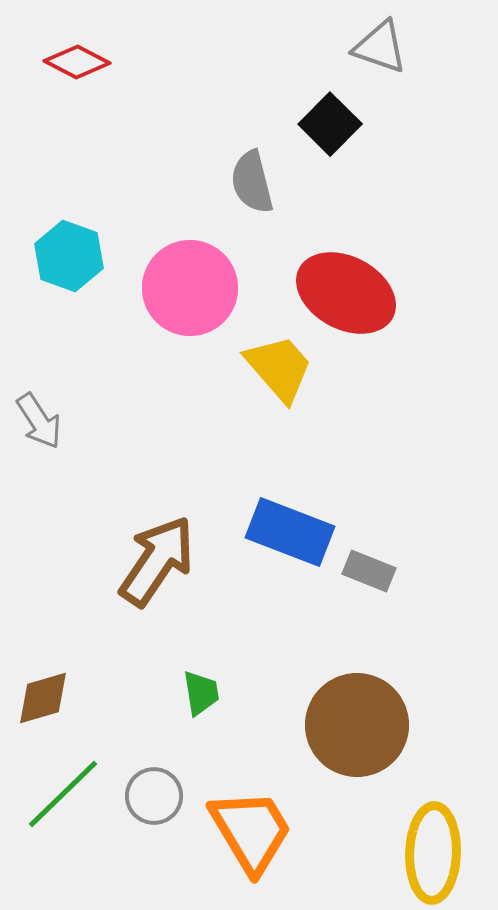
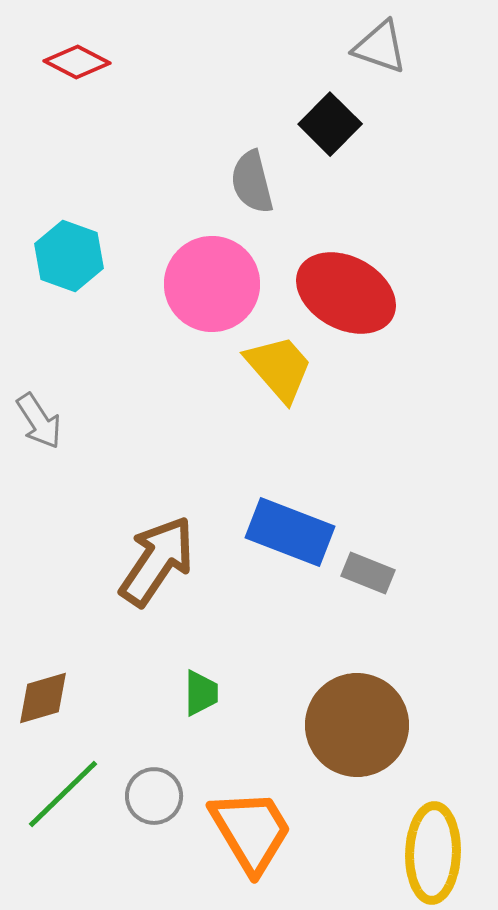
pink circle: moved 22 px right, 4 px up
gray rectangle: moved 1 px left, 2 px down
green trapezoid: rotated 9 degrees clockwise
